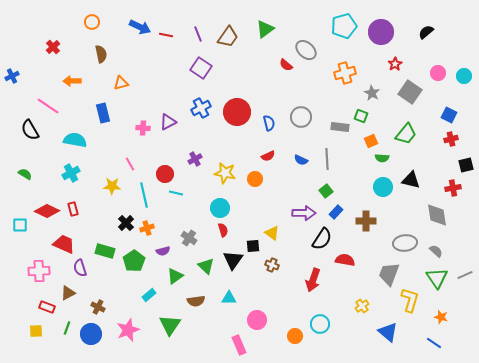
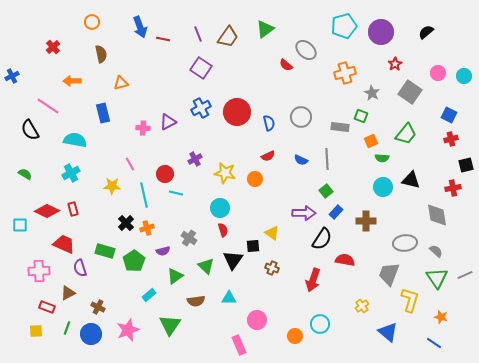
blue arrow at (140, 27): rotated 45 degrees clockwise
red line at (166, 35): moved 3 px left, 4 px down
brown cross at (272, 265): moved 3 px down
